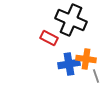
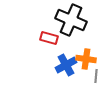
red rectangle: rotated 12 degrees counterclockwise
blue cross: moved 3 px left, 1 px down; rotated 20 degrees counterclockwise
gray line: rotated 24 degrees clockwise
